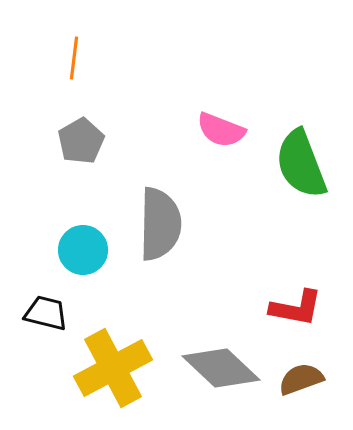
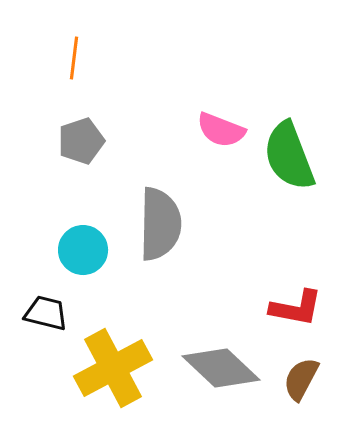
gray pentagon: rotated 12 degrees clockwise
green semicircle: moved 12 px left, 8 px up
brown semicircle: rotated 42 degrees counterclockwise
